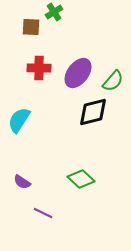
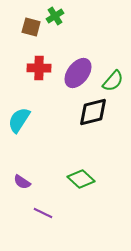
green cross: moved 1 px right, 4 px down
brown square: rotated 12 degrees clockwise
